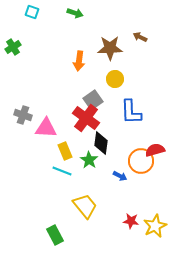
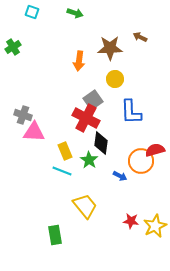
red cross: rotated 8 degrees counterclockwise
pink triangle: moved 12 px left, 4 px down
green rectangle: rotated 18 degrees clockwise
